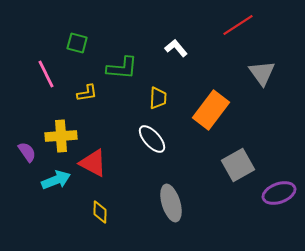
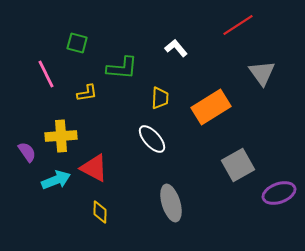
yellow trapezoid: moved 2 px right
orange rectangle: moved 3 px up; rotated 21 degrees clockwise
red triangle: moved 1 px right, 5 px down
